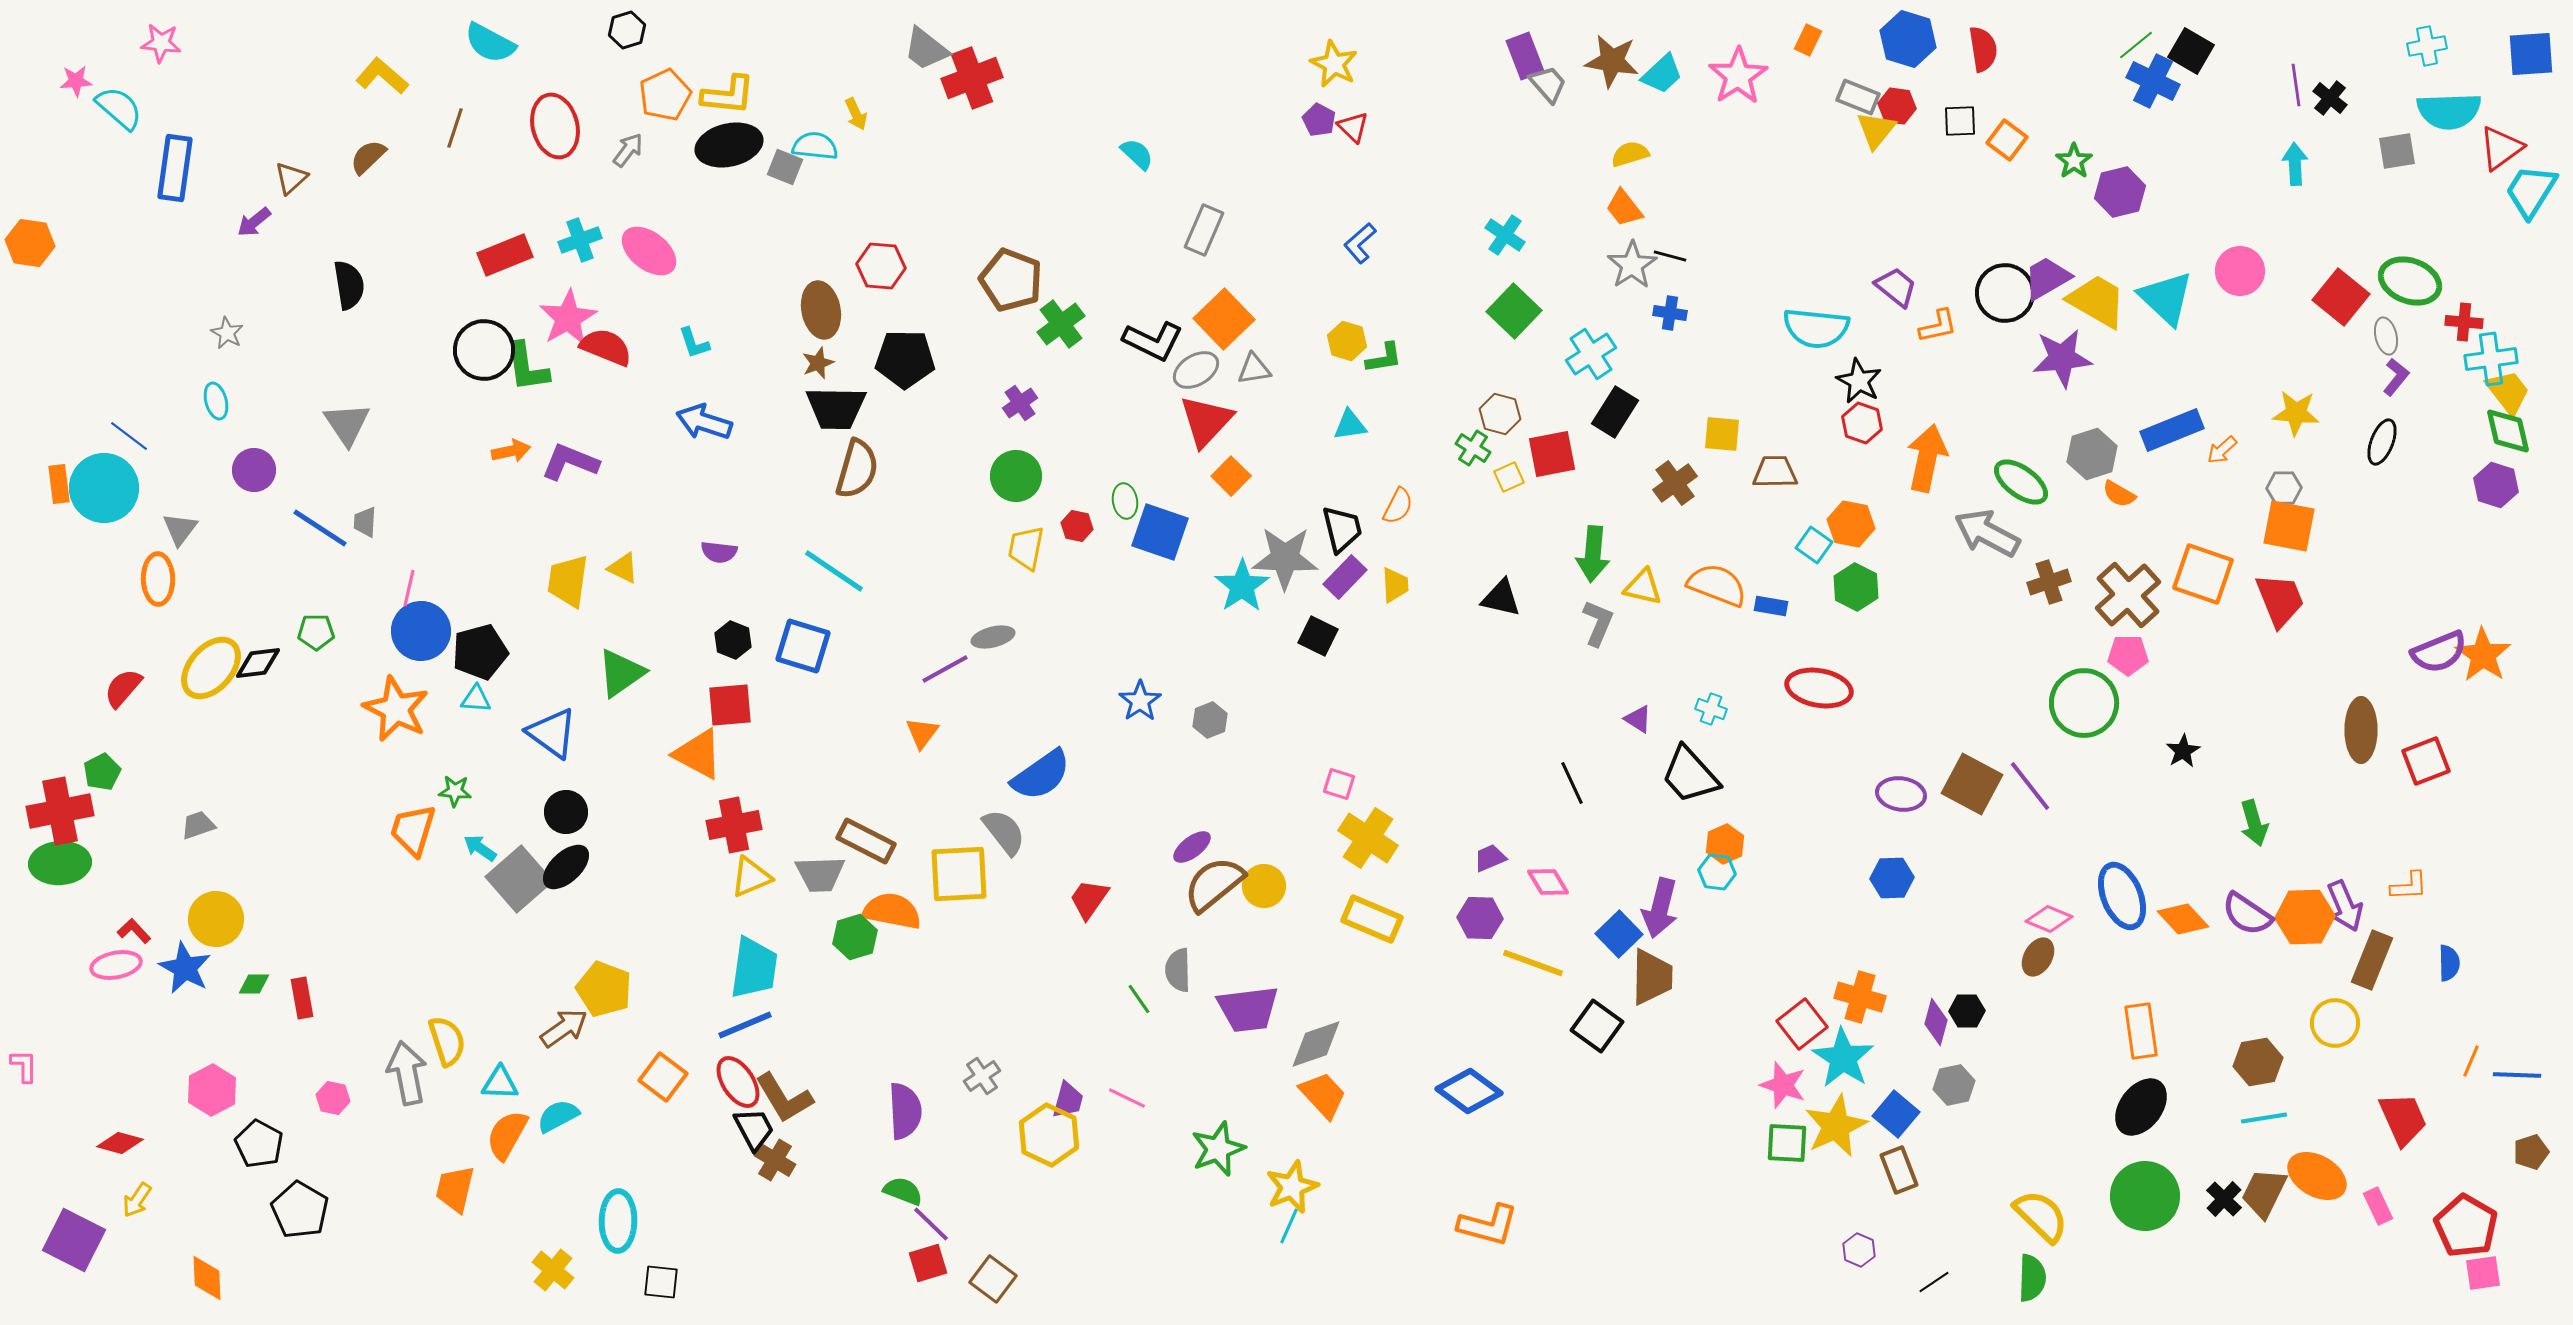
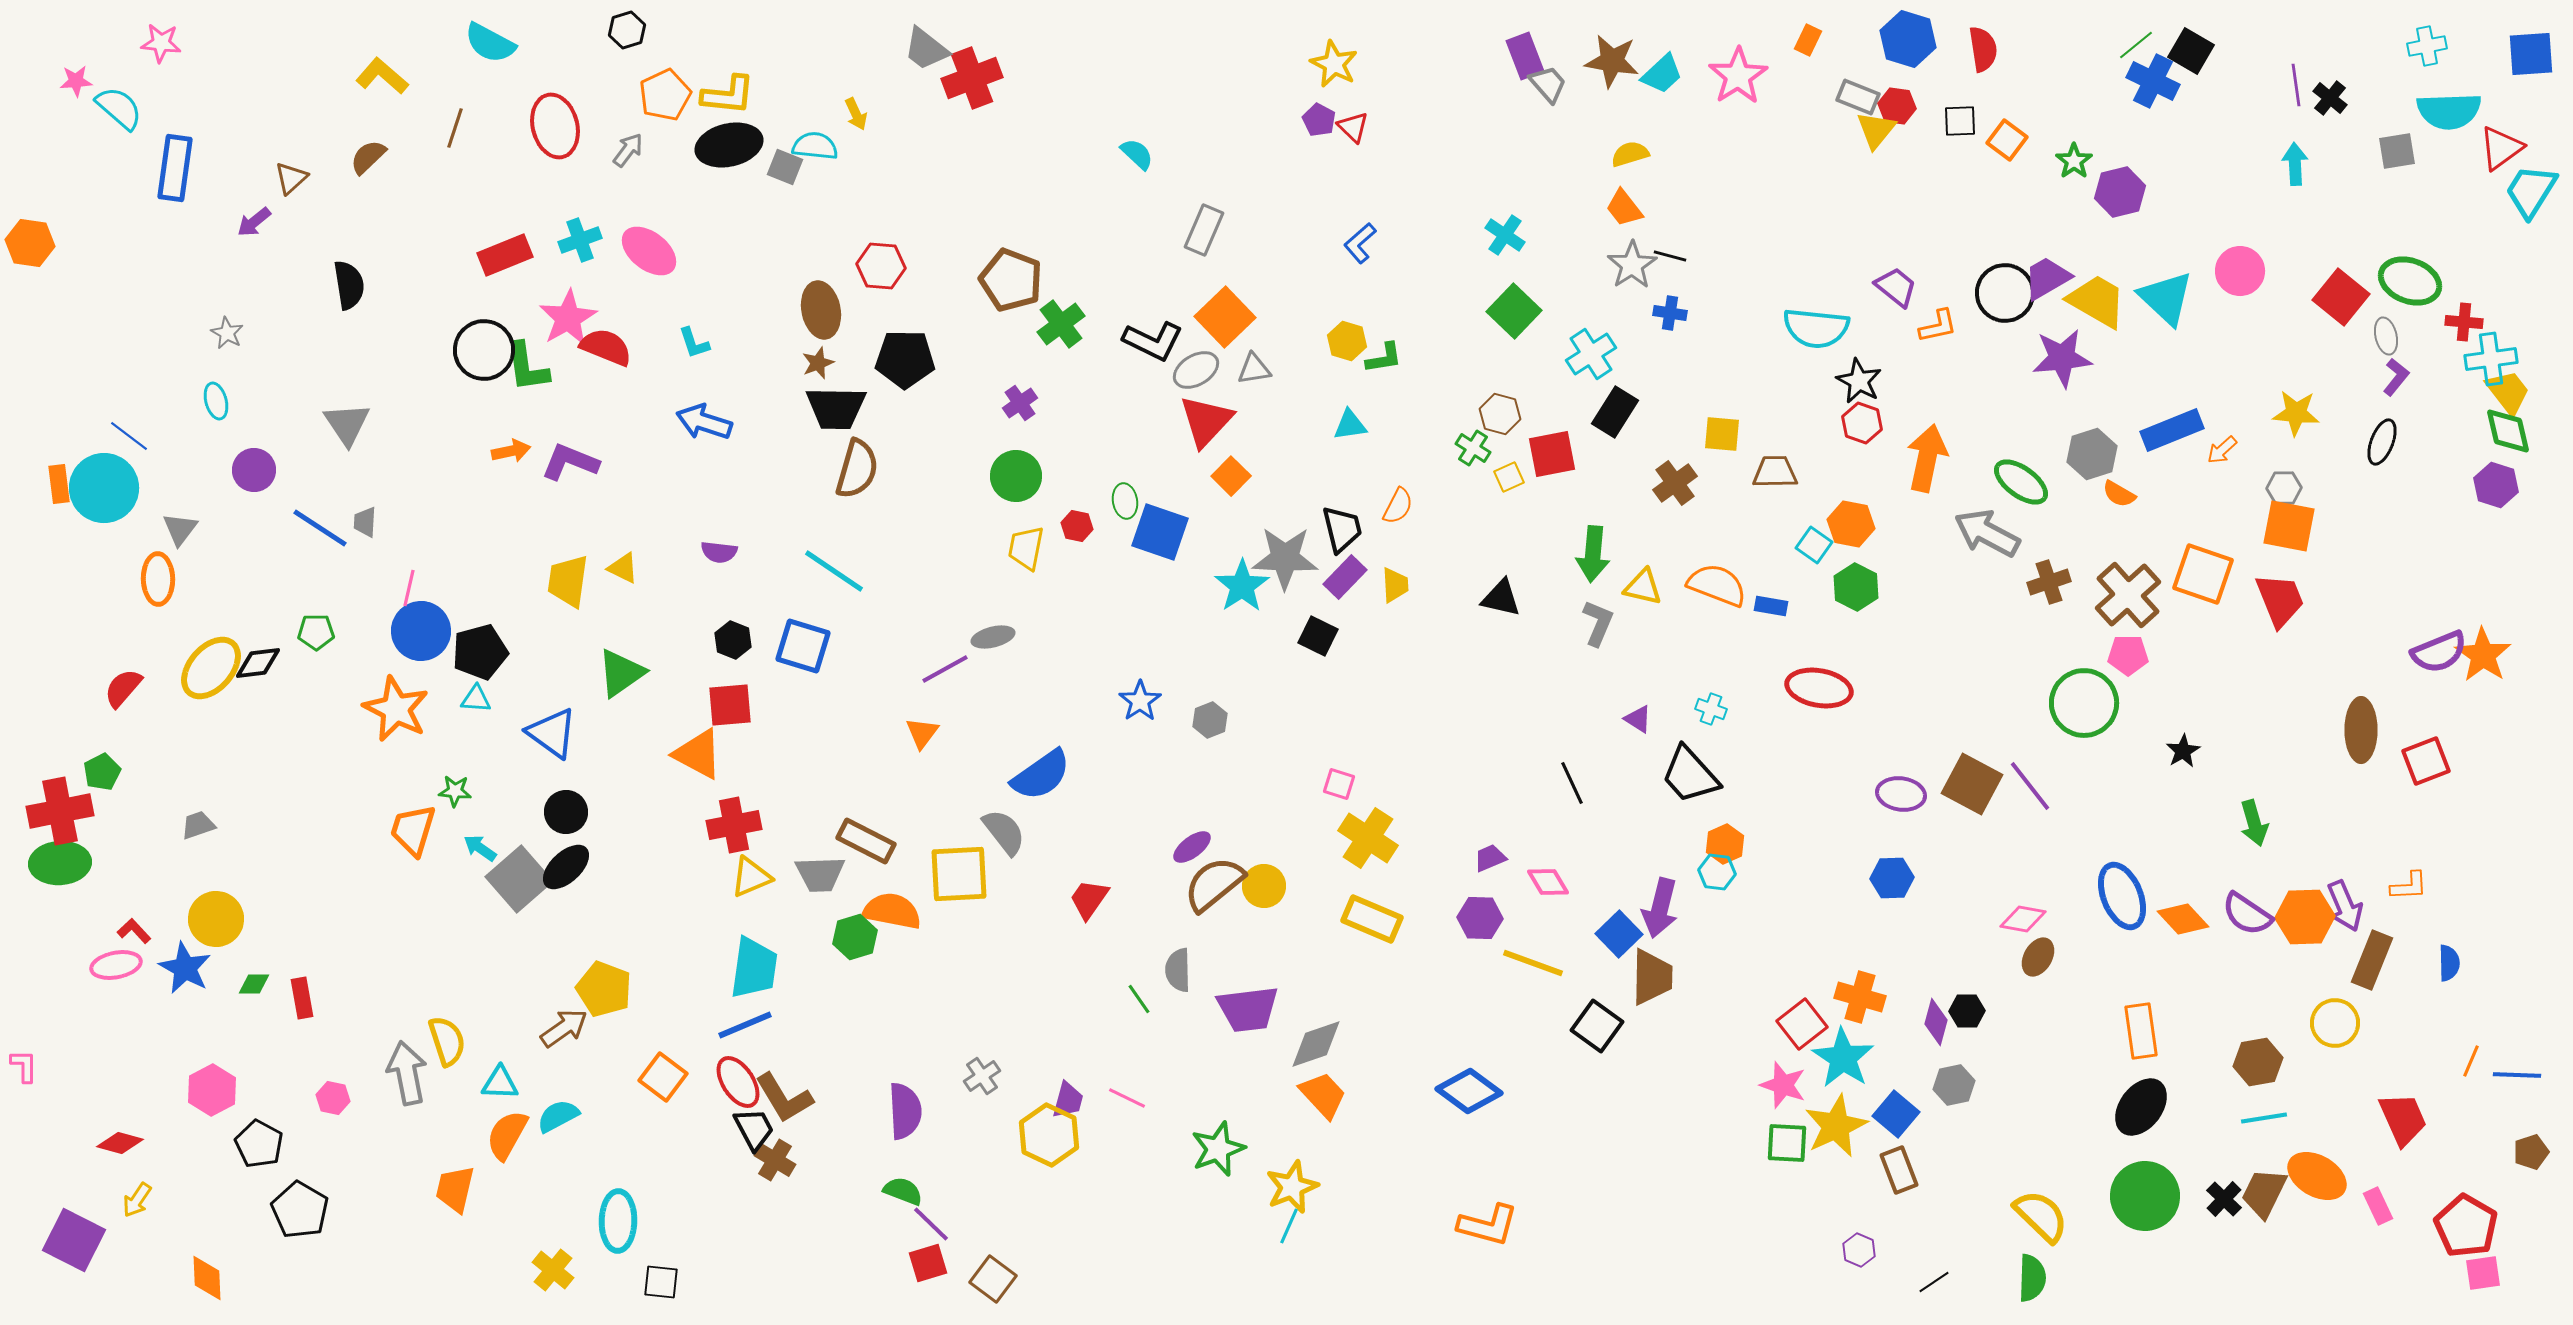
orange square at (1224, 319): moved 1 px right, 2 px up
pink diamond at (2049, 919): moved 26 px left; rotated 12 degrees counterclockwise
